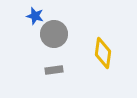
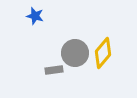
gray circle: moved 21 px right, 19 px down
yellow diamond: rotated 32 degrees clockwise
